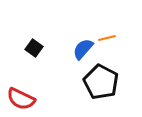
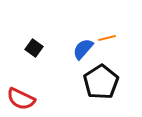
black pentagon: rotated 12 degrees clockwise
